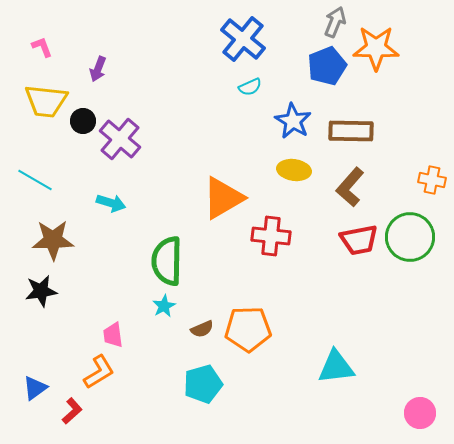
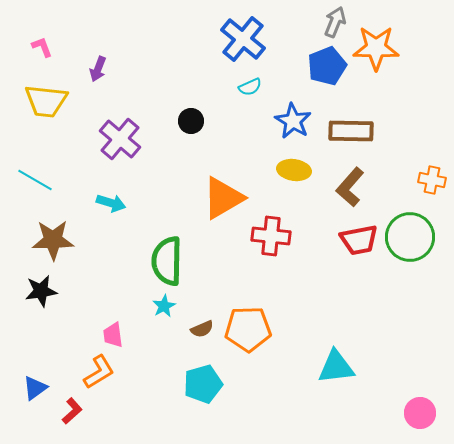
black circle: moved 108 px right
